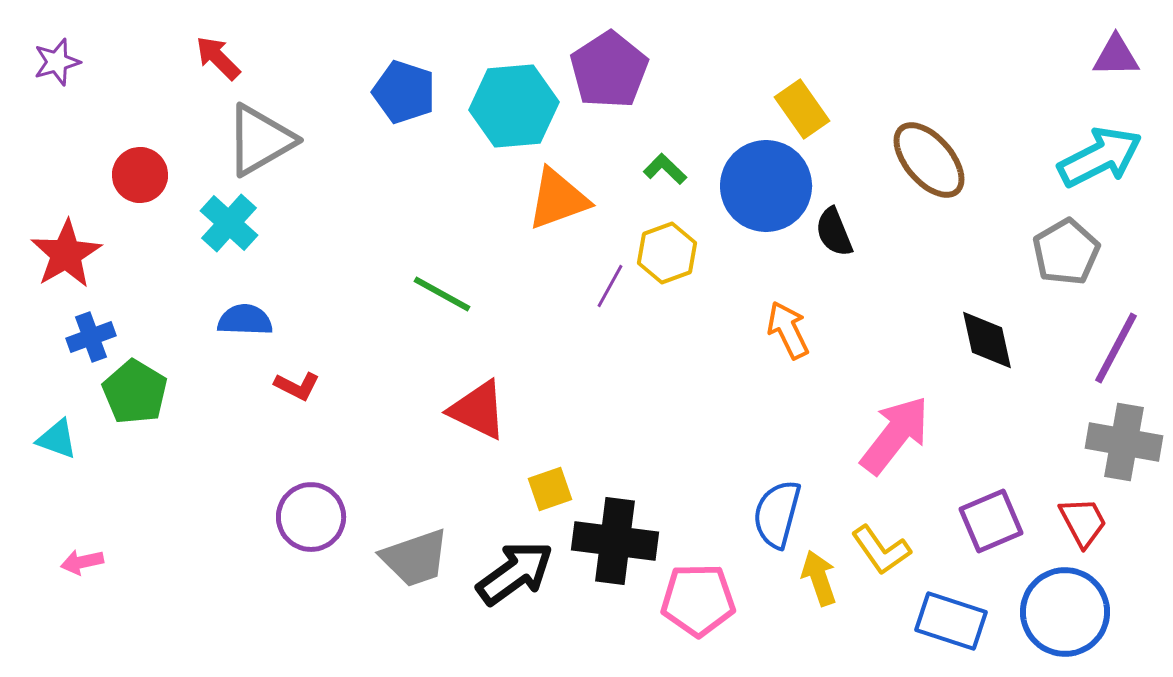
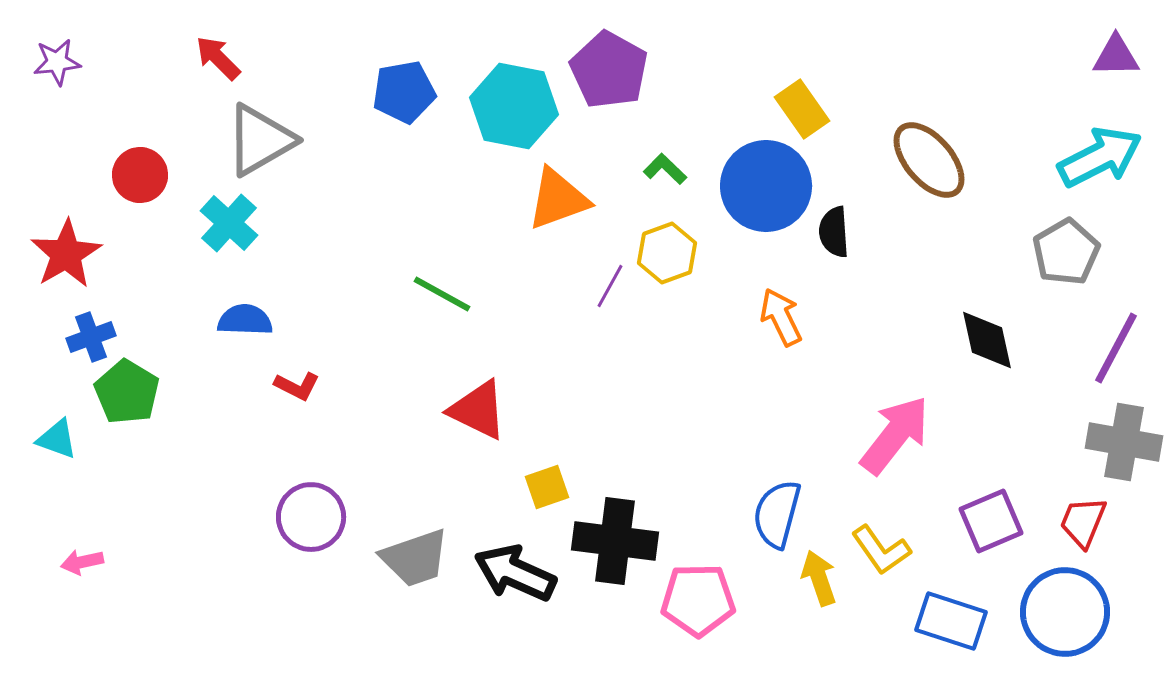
purple star at (57, 62): rotated 9 degrees clockwise
purple pentagon at (609, 70): rotated 10 degrees counterclockwise
blue pentagon at (404, 92): rotated 28 degrees counterclockwise
cyan hexagon at (514, 106): rotated 16 degrees clockwise
black semicircle at (834, 232): rotated 18 degrees clockwise
orange arrow at (788, 330): moved 7 px left, 13 px up
green pentagon at (135, 392): moved 8 px left
yellow square at (550, 489): moved 3 px left, 2 px up
red trapezoid at (1083, 522): rotated 130 degrees counterclockwise
black arrow at (515, 573): rotated 120 degrees counterclockwise
